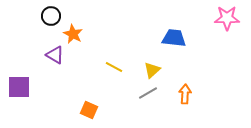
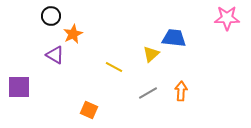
orange star: rotated 18 degrees clockwise
yellow triangle: moved 1 px left, 16 px up
orange arrow: moved 4 px left, 3 px up
